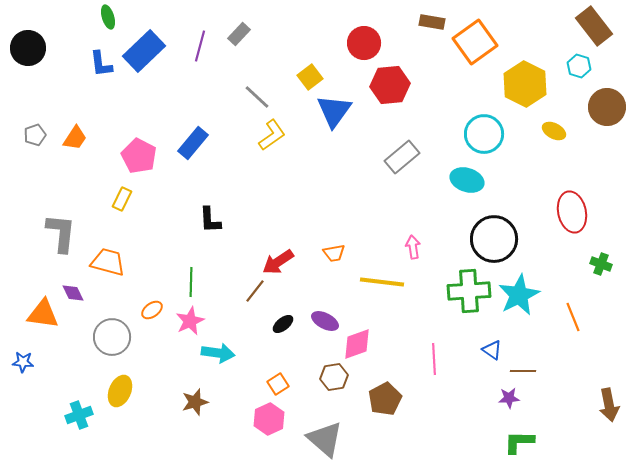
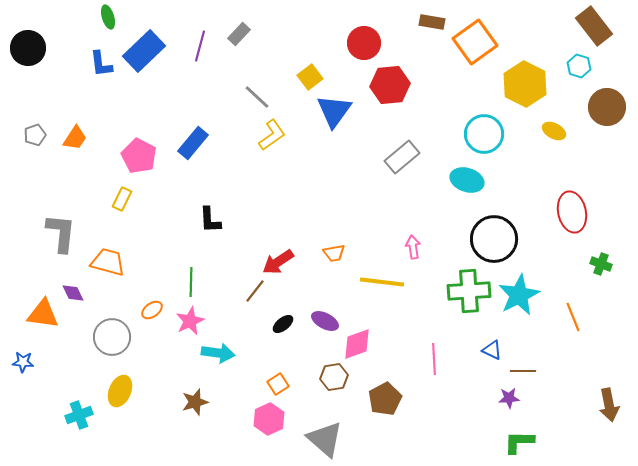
blue triangle at (492, 350): rotated 10 degrees counterclockwise
